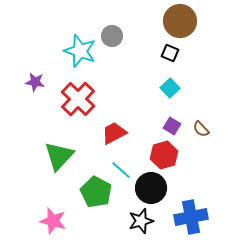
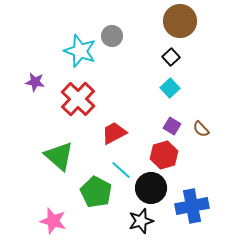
black square: moved 1 px right, 4 px down; rotated 24 degrees clockwise
green triangle: rotated 32 degrees counterclockwise
blue cross: moved 1 px right, 11 px up
